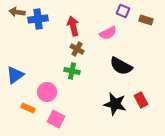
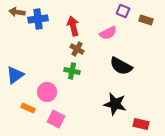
red rectangle: moved 24 px down; rotated 49 degrees counterclockwise
